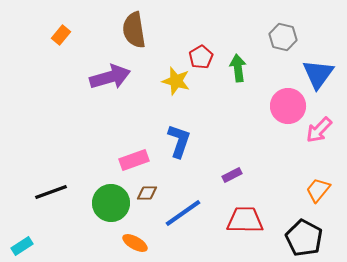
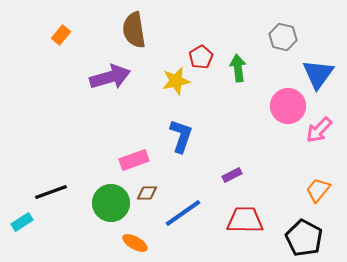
yellow star: rotated 28 degrees counterclockwise
blue L-shape: moved 2 px right, 5 px up
cyan rectangle: moved 24 px up
